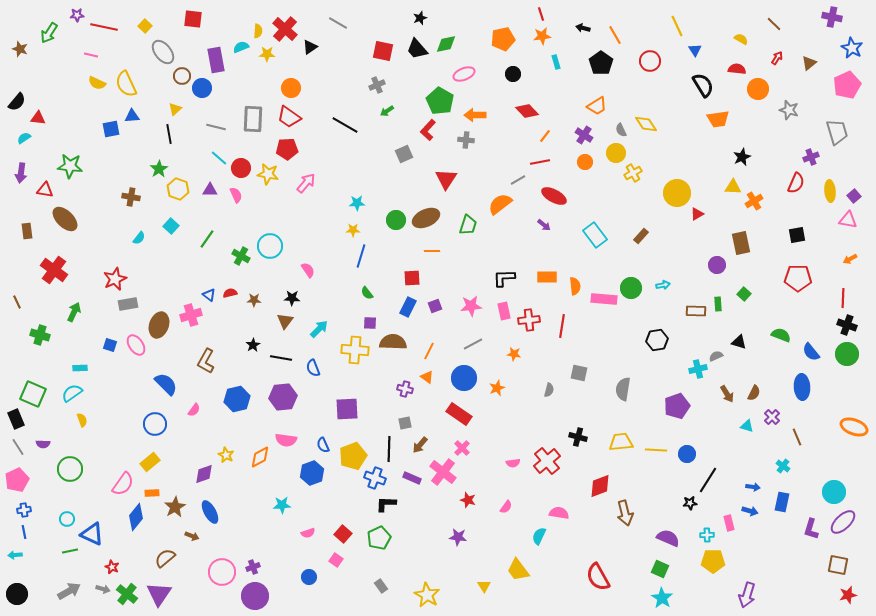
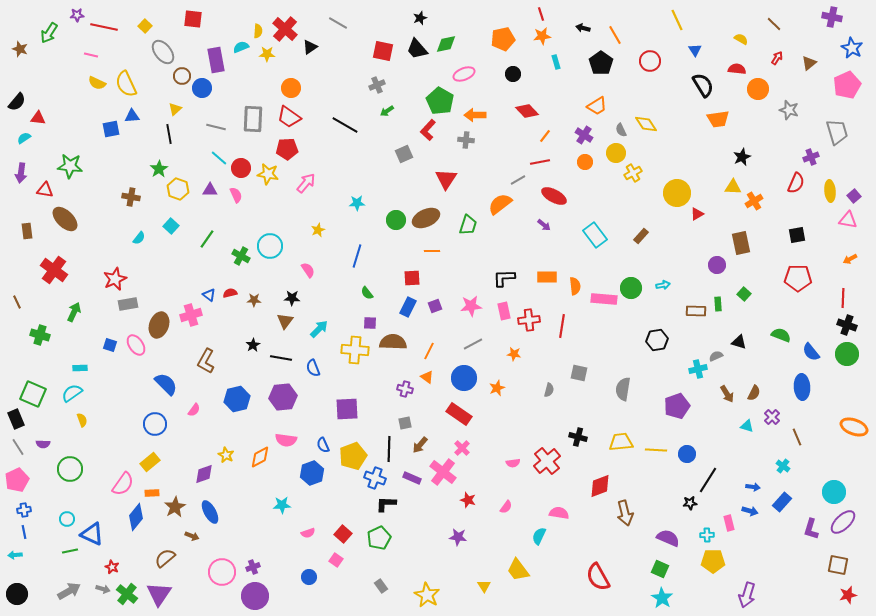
yellow line at (677, 26): moved 6 px up
yellow star at (353, 230): moved 35 px left; rotated 24 degrees counterclockwise
blue line at (361, 256): moved 4 px left
blue rectangle at (782, 502): rotated 30 degrees clockwise
